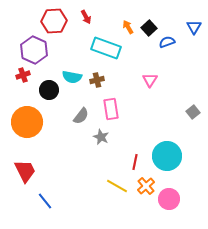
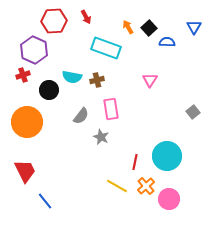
blue semicircle: rotated 21 degrees clockwise
